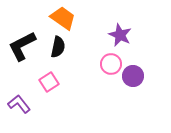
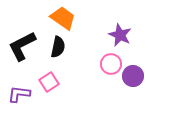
purple L-shape: moved 10 px up; rotated 45 degrees counterclockwise
